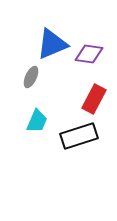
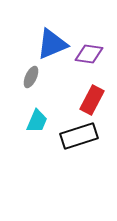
red rectangle: moved 2 px left, 1 px down
